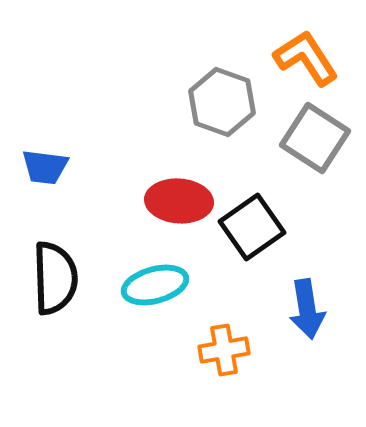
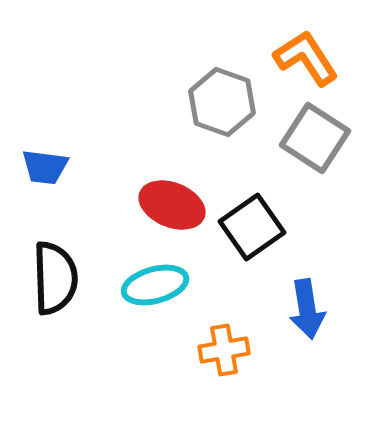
red ellipse: moved 7 px left, 4 px down; rotated 18 degrees clockwise
